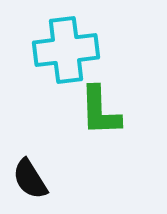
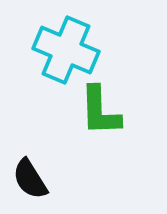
cyan cross: rotated 30 degrees clockwise
